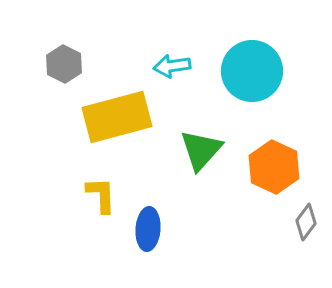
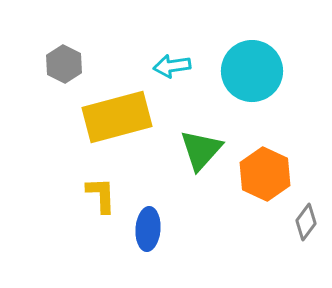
orange hexagon: moved 9 px left, 7 px down
